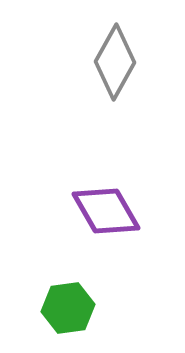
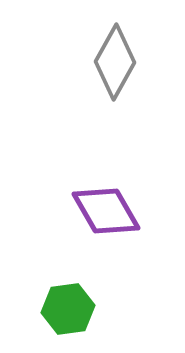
green hexagon: moved 1 px down
